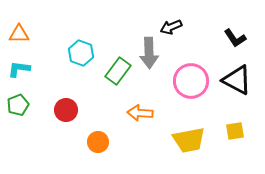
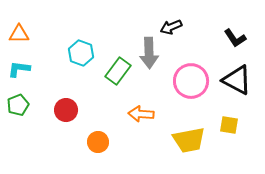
orange arrow: moved 1 px right, 1 px down
yellow square: moved 6 px left, 6 px up; rotated 18 degrees clockwise
